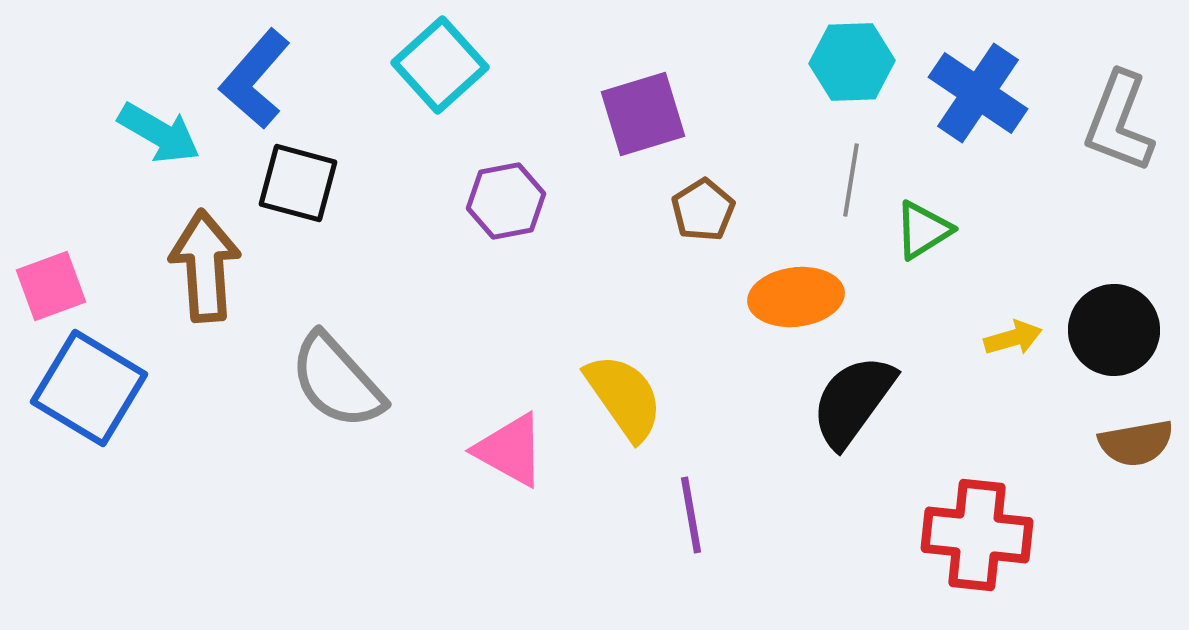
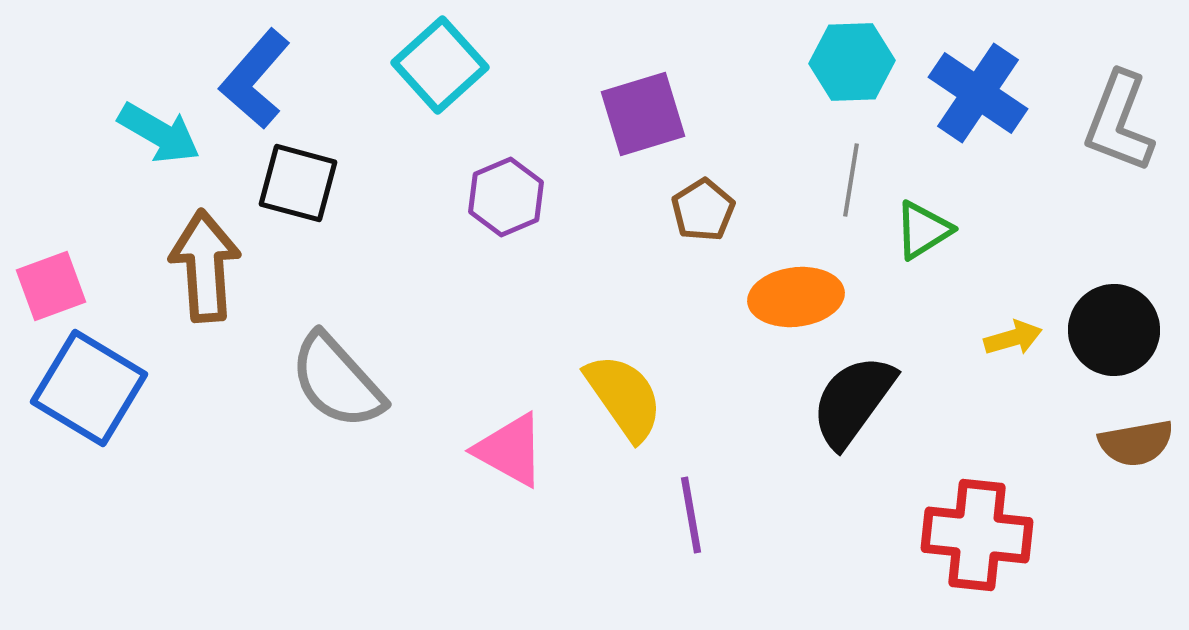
purple hexagon: moved 4 px up; rotated 12 degrees counterclockwise
